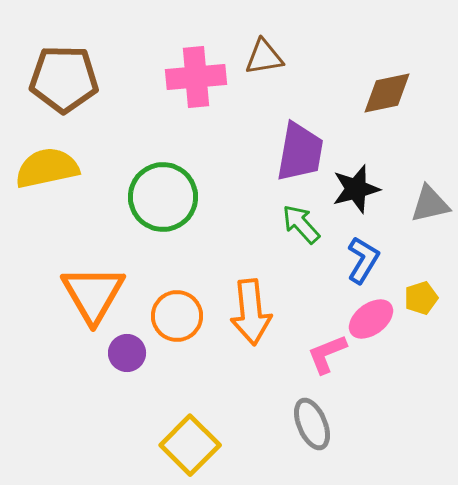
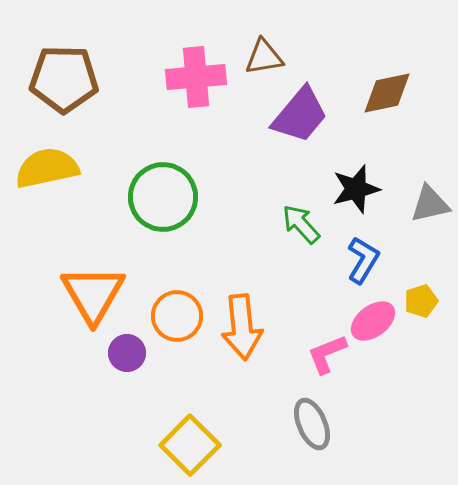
purple trapezoid: moved 37 px up; rotated 30 degrees clockwise
yellow pentagon: moved 3 px down
orange arrow: moved 9 px left, 15 px down
pink ellipse: moved 2 px right, 2 px down
